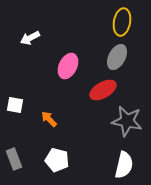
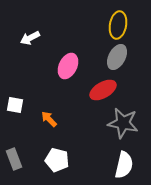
yellow ellipse: moved 4 px left, 3 px down
gray star: moved 4 px left, 2 px down
